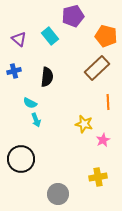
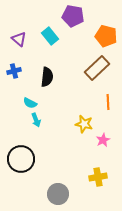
purple pentagon: rotated 25 degrees clockwise
